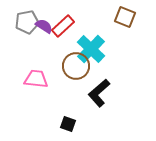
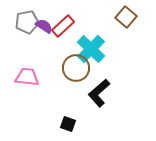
brown square: moved 1 px right; rotated 20 degrees clockwise
brown circle: moved 2 px down
pink trapezoid: moved 9 px left, 2 px up
